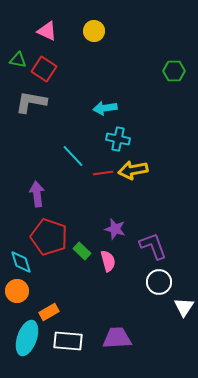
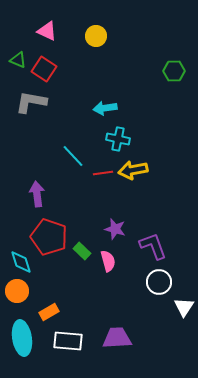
yellow circle: moved 2 px right, 5 px down
green triangle: rotated 12 degrees clockwise
cyan ellipse: moved 5 px left; rotated 28 degrees counterclockwise
